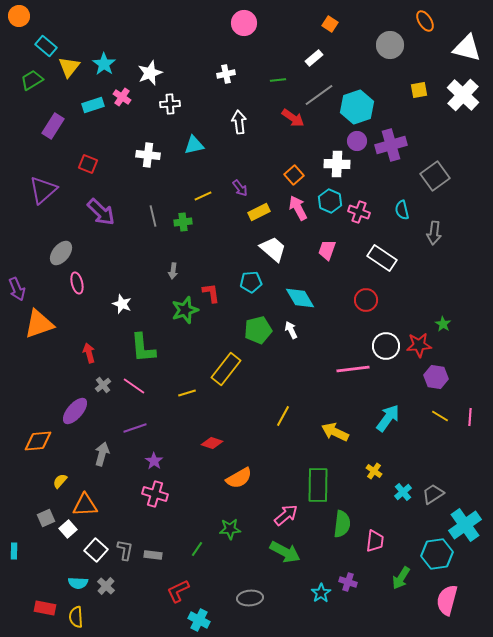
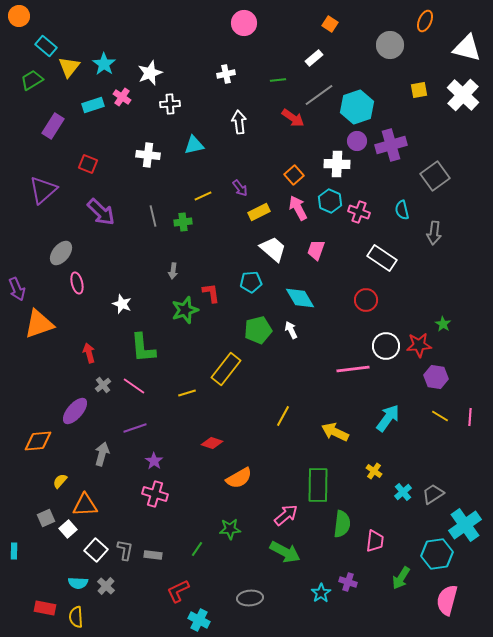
orange ellipse at (425, 21): rotated 55 degrees clockwise
pink trapezoid at (327, 250): moved 11 px left
